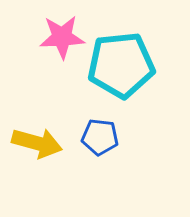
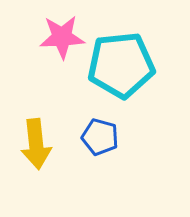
blue pentagon: rotated 9 degrees clockwise
yellow arrow: moved 1 px left, 1 px down; rotated 69 degrees clockwise
